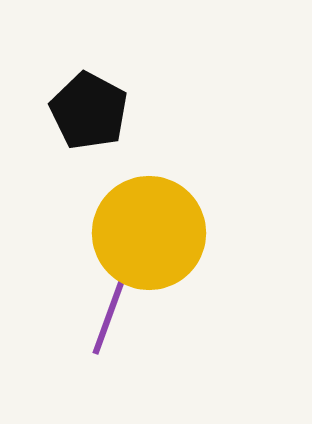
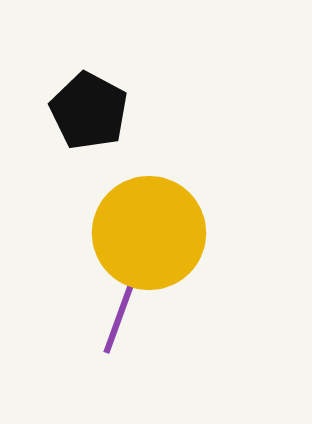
purple line: moved 11 px right, 1 px up
